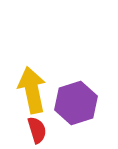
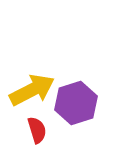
yellow arrow: rotated 75 degrees clockwise
